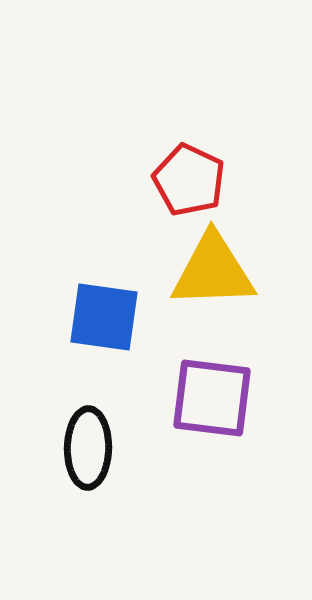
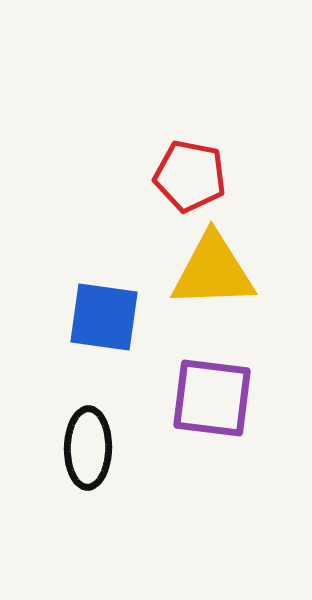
red pentagon: moved 1 px right, 4 px up; rotated 14 degrees counterclockwise
